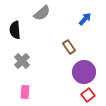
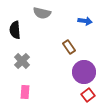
gray semicircle: rotated 54 degrees clockwise
blue arrow: moved 2 px down; rotated 56 degrees clockwise
